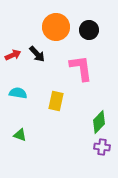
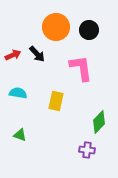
purple cross: moved 15 px left, 3 px down
